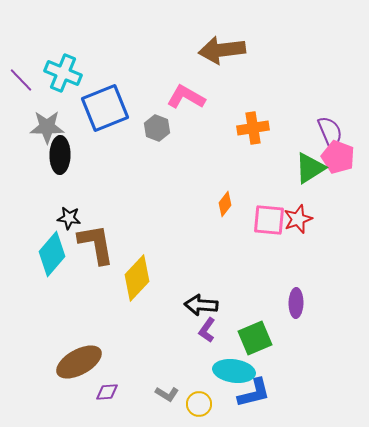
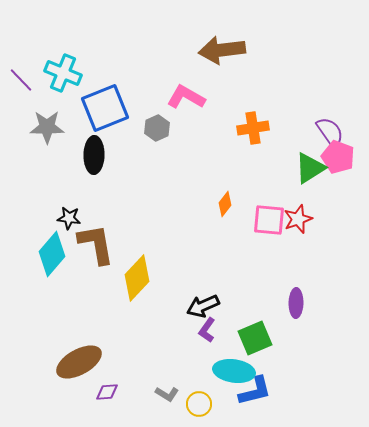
gray hexagon: rotated 15 degrees clockwise
purple semicircle: rotated 12 degrees counterclockwise
black ellipse: moved 34 px right
black arrow: moved 2 px right, 1 px down; rotated 28 degrees counterclockwise
blue L-shape: moved 1 px right, 2 px up
